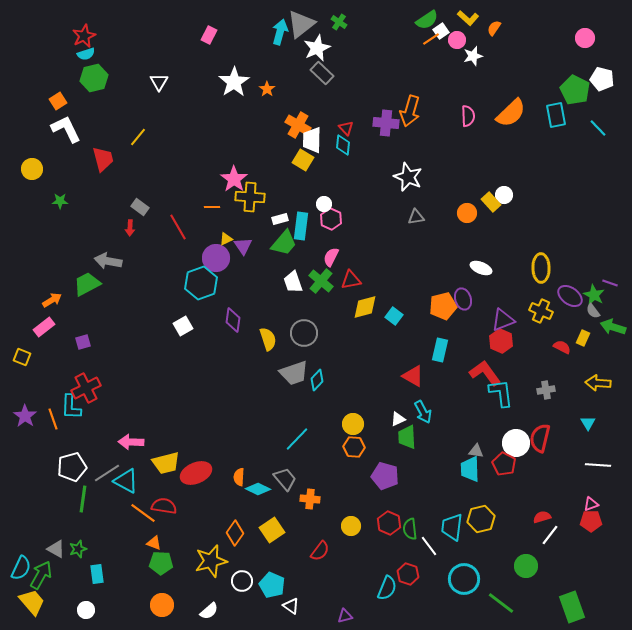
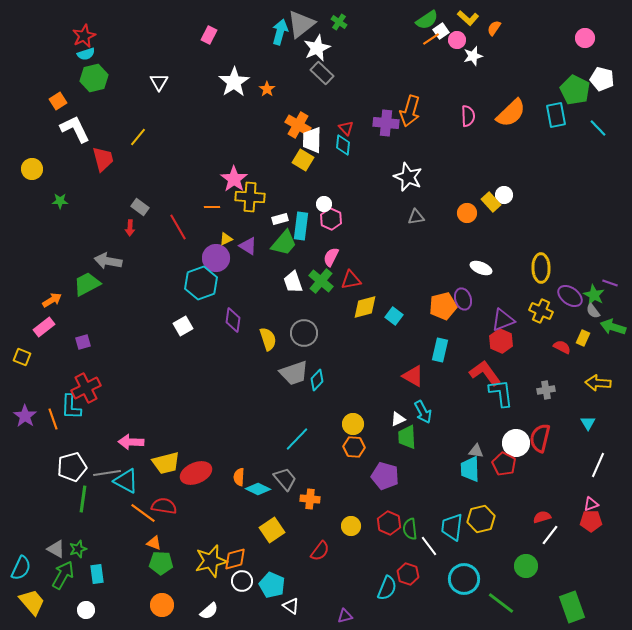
white L-shape at (66, 129): moved 9 px right
purple triangle at (243, 246): moved 5 px right; rotated 24 degrees counterclockwise
white line at (598, 465): rotated 70 degrees counterclockwise
gray line at (107, 473): rotated 24 degrees clockwise
orange diamond at (235, 533): moved 26 px down; rotated 40 degrees clockwise
green arrow at (41, 575): moved 22 px right
